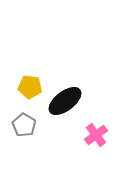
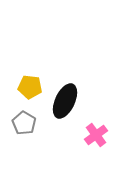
black ellipse: rotated 28 degrees counterclockwise
gray pentagon: moved 2 px up
